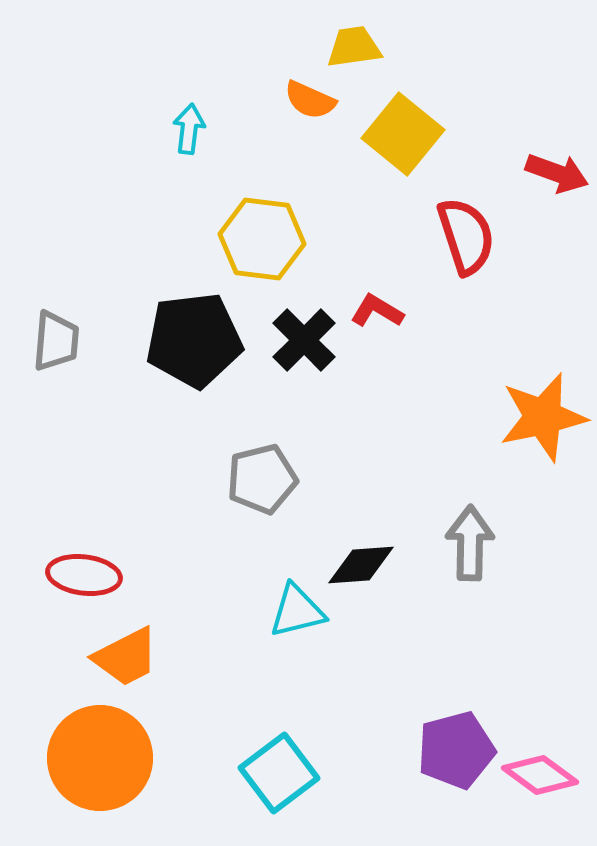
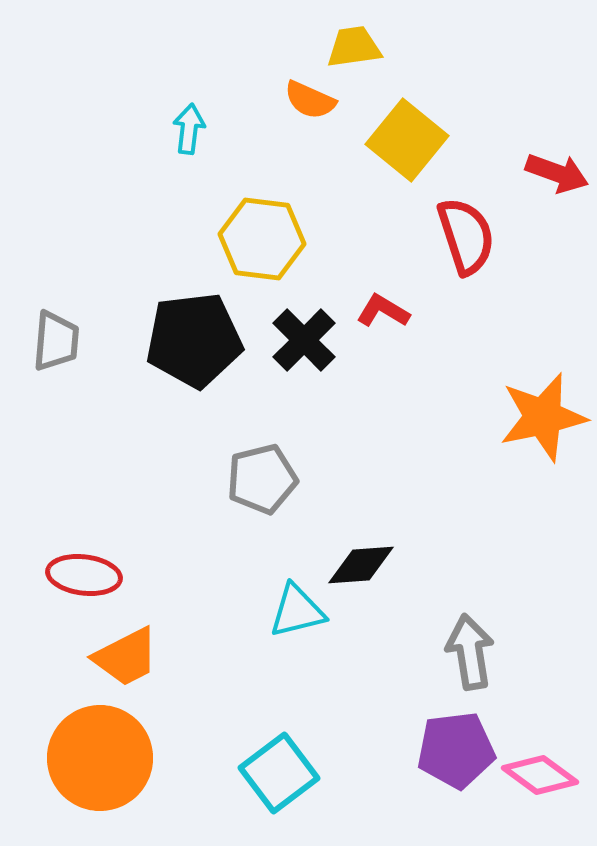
yellow square: moved 4 px right, 6 px down
red L-shape: moved 6 px right
gray arrow: moved 109 px down; rotated 10 degrees counterclockwise
purple pentagon: rotated 8 degrees clockwise
